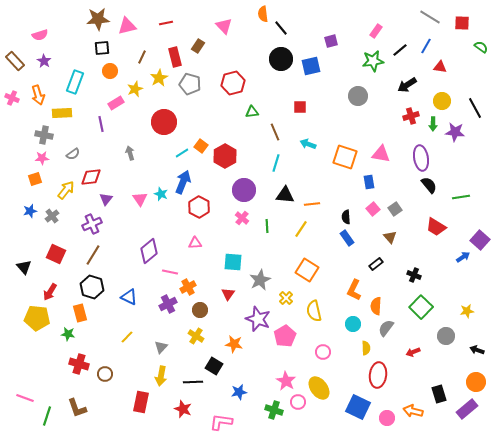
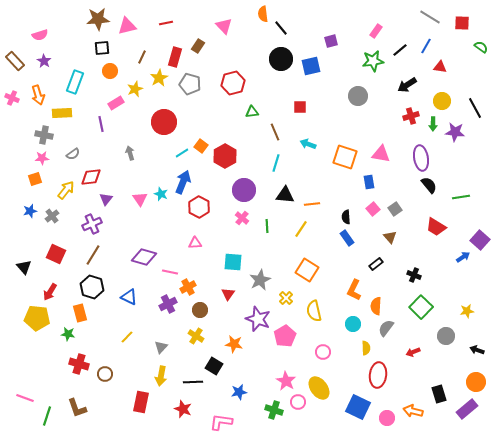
red rectangle at (175, 57): rotated 30 degrees clockwise
purple diamond at (149, 251): moved 5 px left, 6 px down; rotated 55 degrees clockwise
